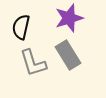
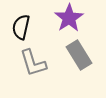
purple star: rotated 16 degrees counterclockwise
gray rectangle: moved 11 px right
